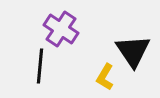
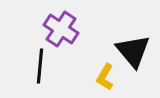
black triangle: rotated 6 degrees counterclockwise
